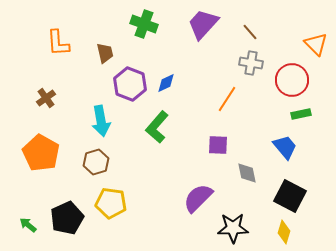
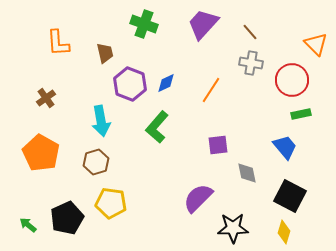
orange line: moved 16 px left, 9 px up
purple square: rotated 10 degrees counterclockwise
